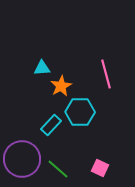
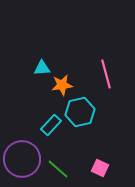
orange star: moved 1 px right, 1 px up; rotated 20 degrees clockwise
cyan hexagon: rotated 12 degrees counterclockwise
